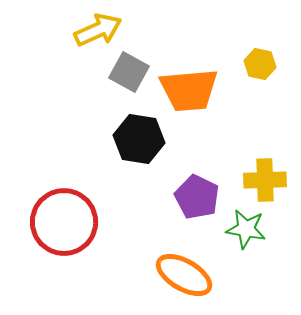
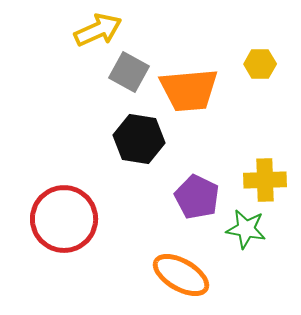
yellow hexagon: rotated 12 degrees counterclockwise
red circle: moved 3 px up
orange ellipse: moved 3 px left
